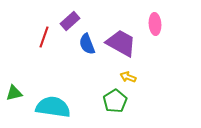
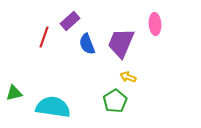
purple trapezoid: rotated 96 degrees counterclockwise
